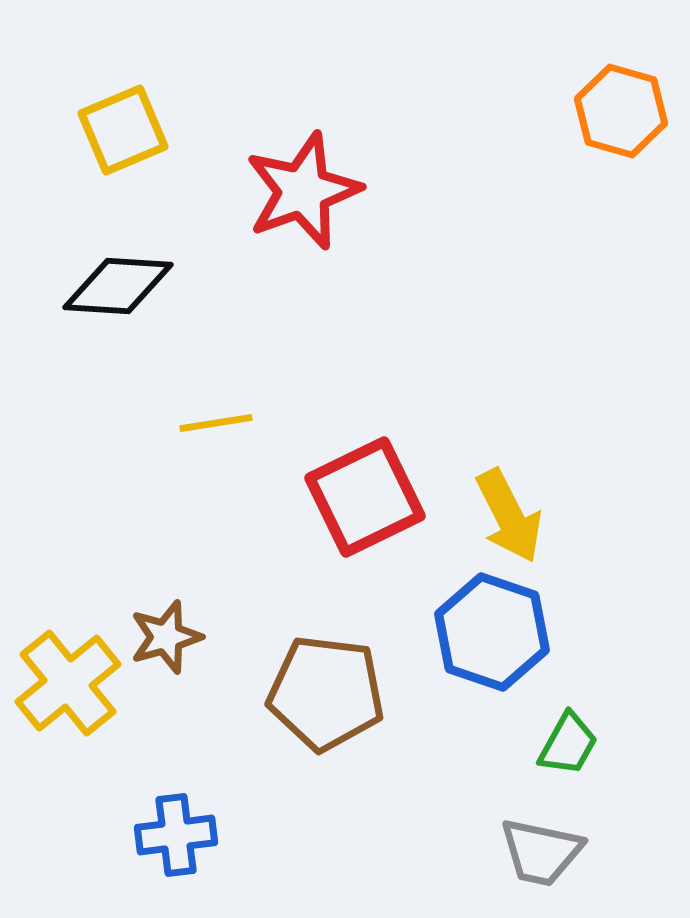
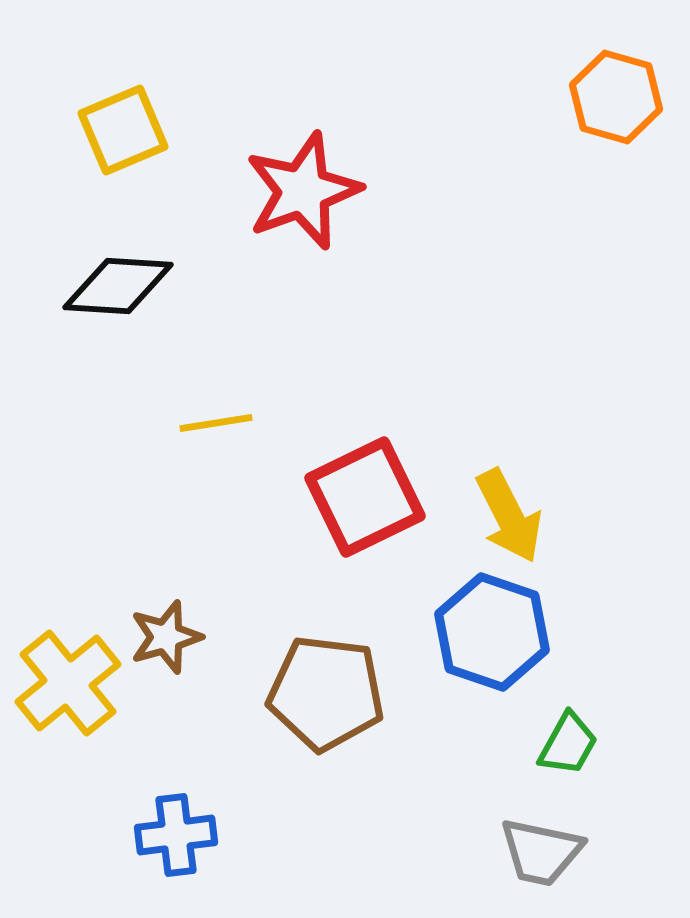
orange hexagon: moved 5 px left, 14 px up
